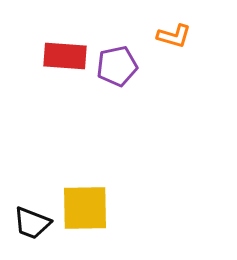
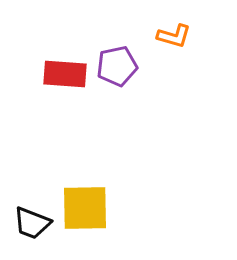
red rectangle: moved 18 px down
